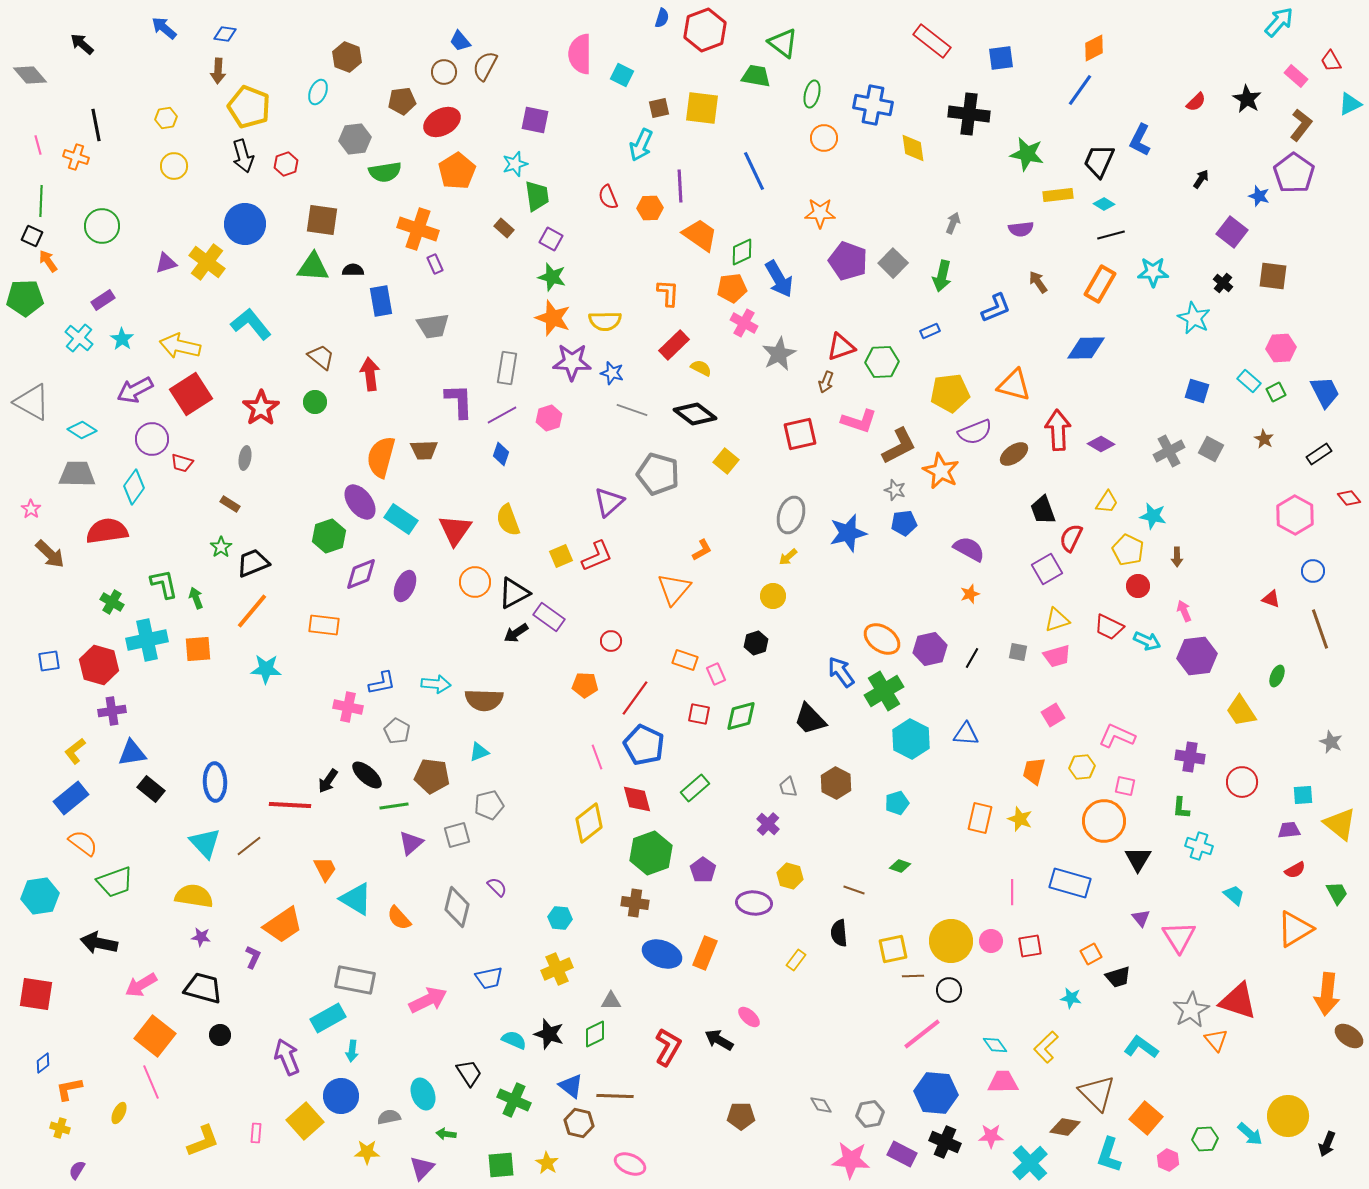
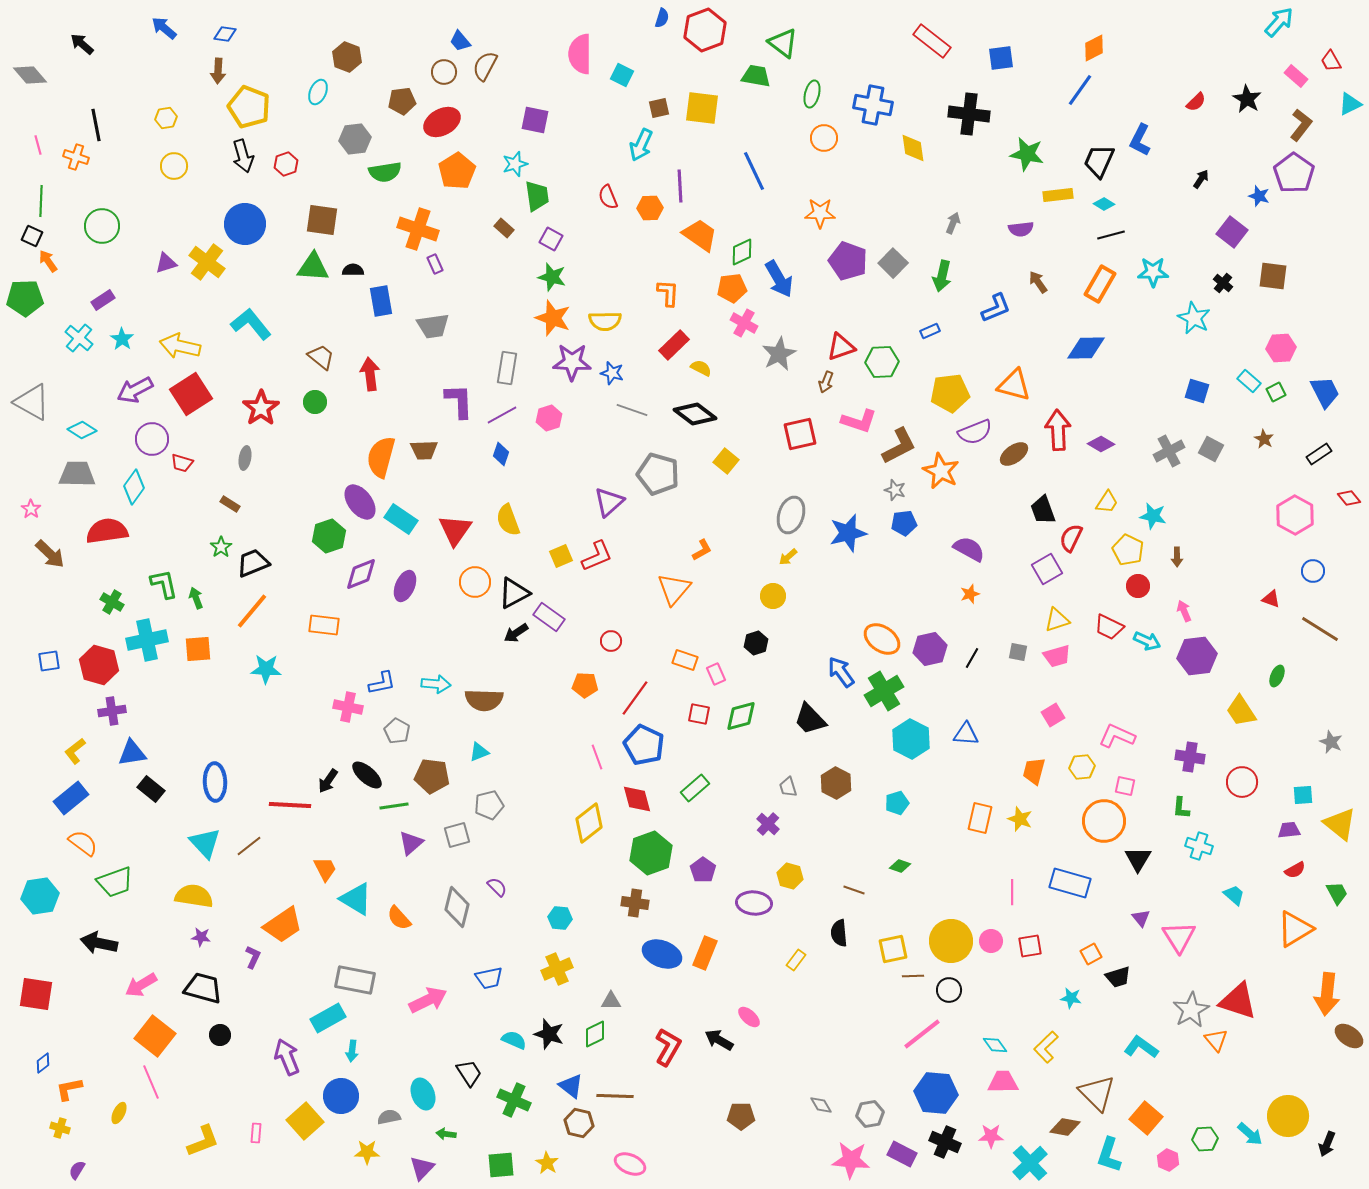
brown line at (1320, 629): rotated 39 degrees counterclockwise
